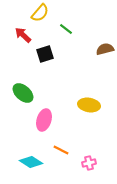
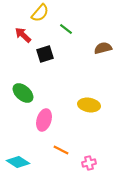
brown semicircle: moved 2 px left, 1 px up
cyan diamond: moved 13 px left
